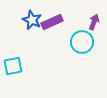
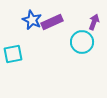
cyan square: moved 12 px up
